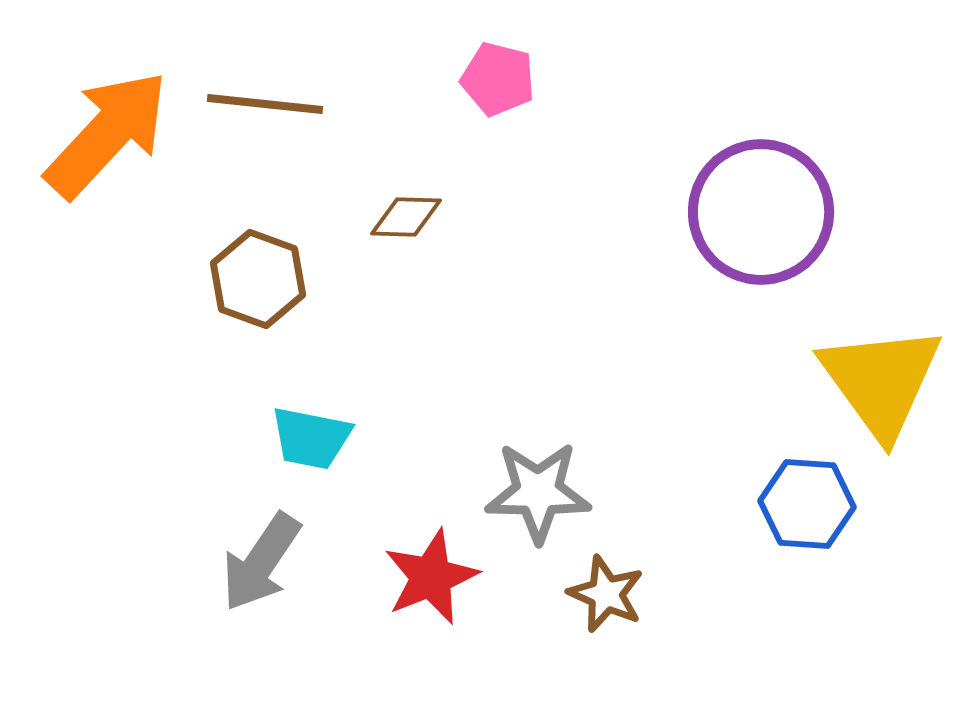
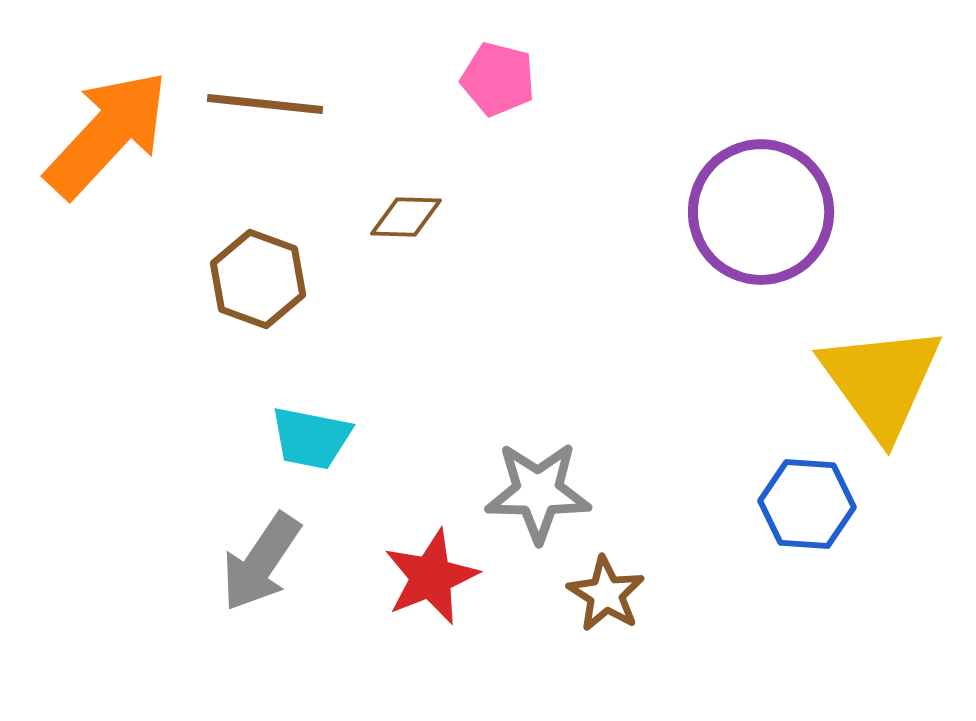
brown star: rotated 8 degrees clockwise
